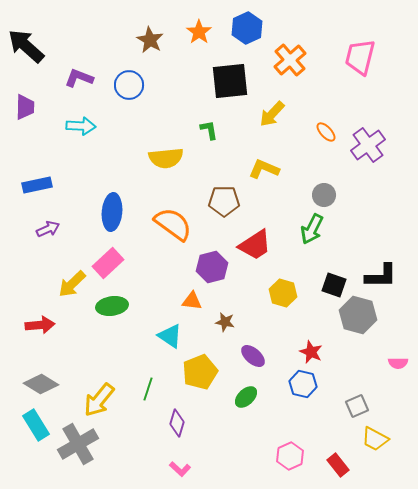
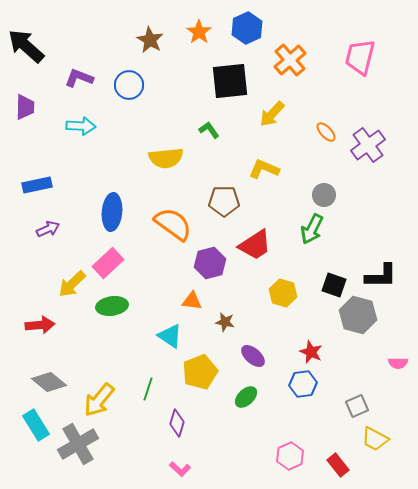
green L-shape at (209, 130): rotated 25 degrees counterclockwise
purple hexagon at (212, 267): moved 2 px left, 4 px up
gray diamond at (41, 384): moved 8 px right, 2 px up; rotated 8 degrees clockwise
blue hexagon at (303, 384): rotated 20 degrees counterclockwise
